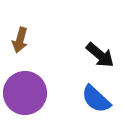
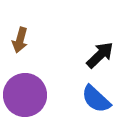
black arrow: rotated 84 degrees counterclockwise
purple circle: moved 2 px down
